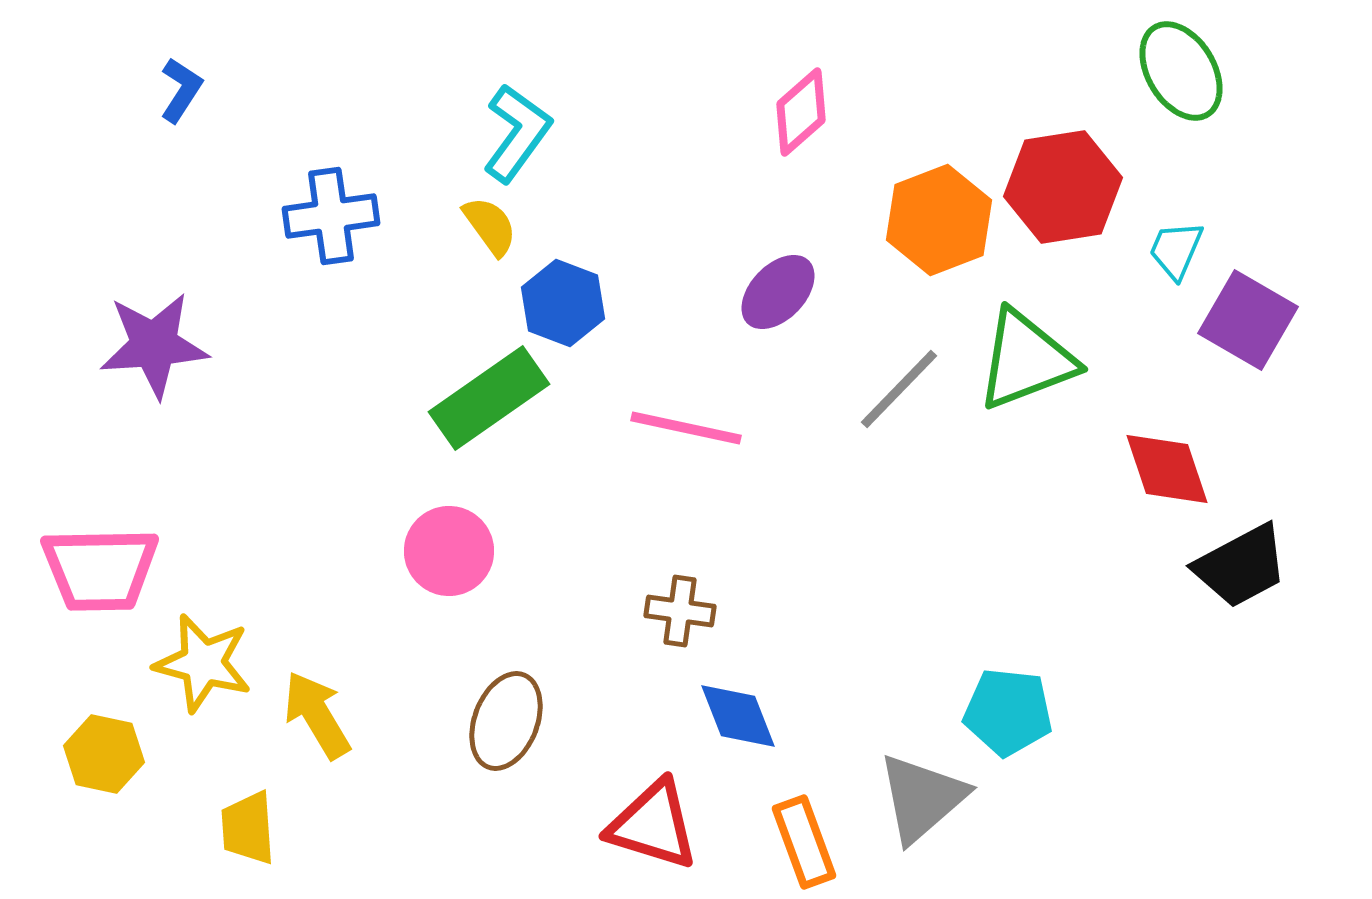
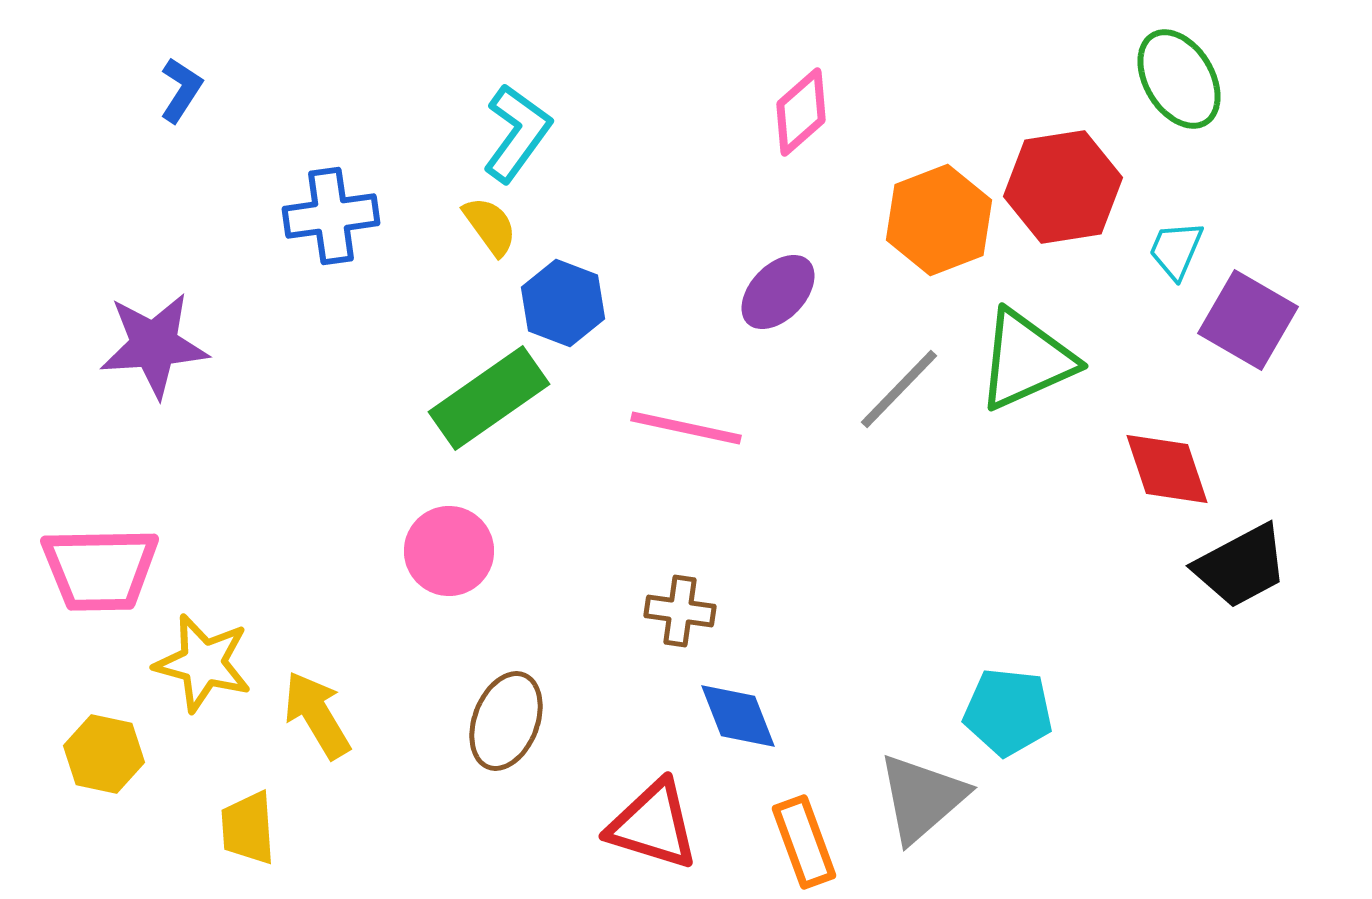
green ellipse: moved 2 px left, 8 px down
green triangle: rotated 3 degrees counterclockwise
